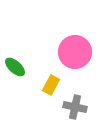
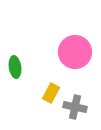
green ellipse: rotated 40 degrees clockwise
yellow rectangle: moved 8 px down
